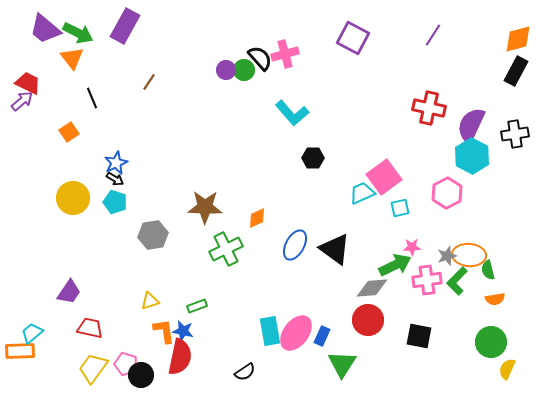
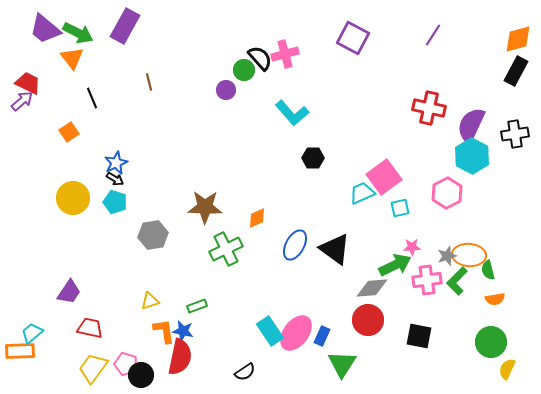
purple circle at (226, 70): moved 20 px down
brown line at (149, 82): rotated 48 degrees counterclockwise
cyan rectangle at (270, 331): rotated 24 degrees counterclockwise
